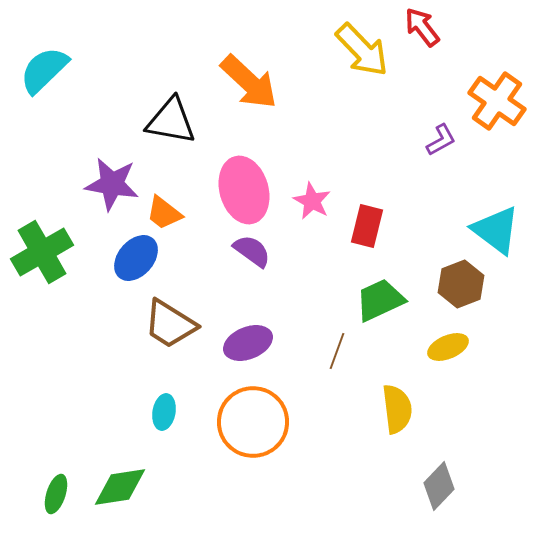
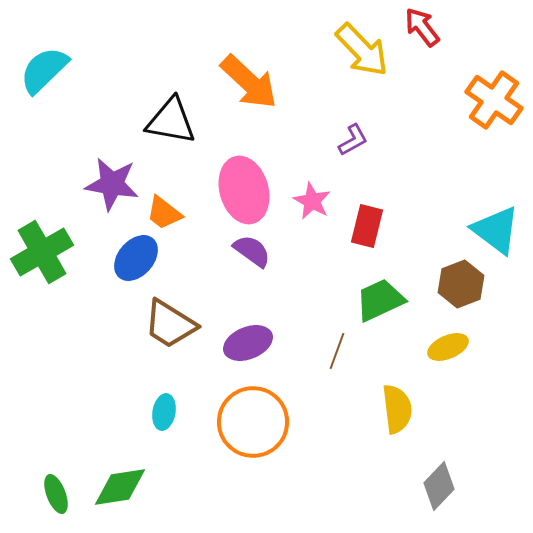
orange cross: moved 3 px left, 1 px up
purple L-shape: moved 88 px left
green ellipse: rotated 39 degrees counterclockwise
